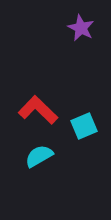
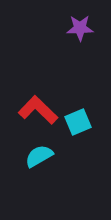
purple star: moved 1 px left; rotated 28 degrees counterclockwise
cyan square: moved 6 px left, 4 px up
